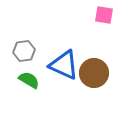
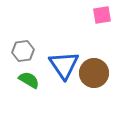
pink square: moved 2 px left; rotated 18 degrees counterclockwise
gray hexagon: moved 1 px left
blue triangle: rotated 32 degrees clockwise
